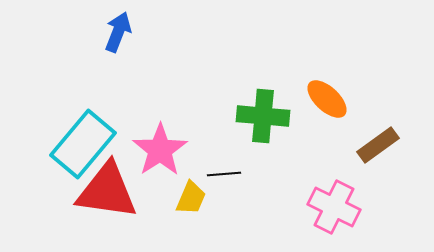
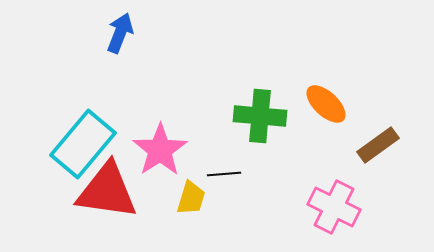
blue arrow: moved 2 px right, 1 px down
orange ellipse: moved 1 px left, 5 px down
green cross: moved 3 px left
yellow trapezoid: rotated 6 degrees counterclockwise
